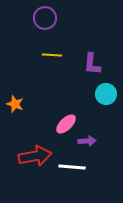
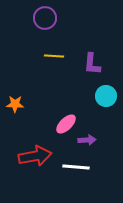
yellow line: moved 2 px right, 1 px down
cyan circle: moved 2 px down
orange star: rotated 18 degrees counterclockwise
purple arrow: moved 1 px up
white line: moved 4 px right
